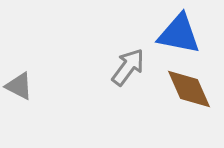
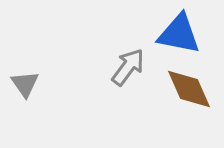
gray triangle: moved 6 px right, 2 px up; rotated 28 degrees clockwise
